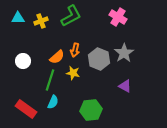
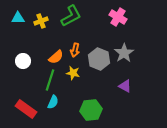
orange semicircle: moved 1 px left
